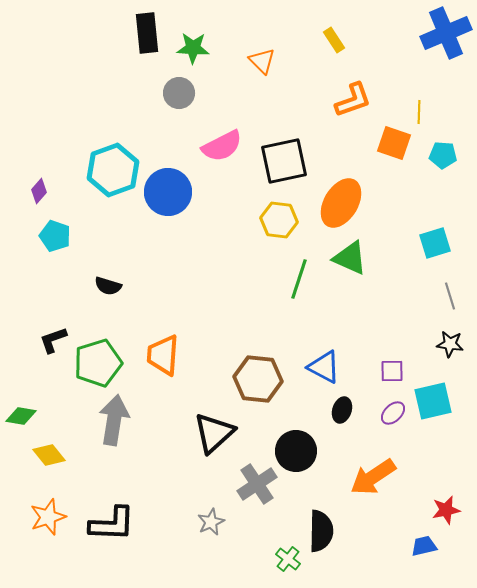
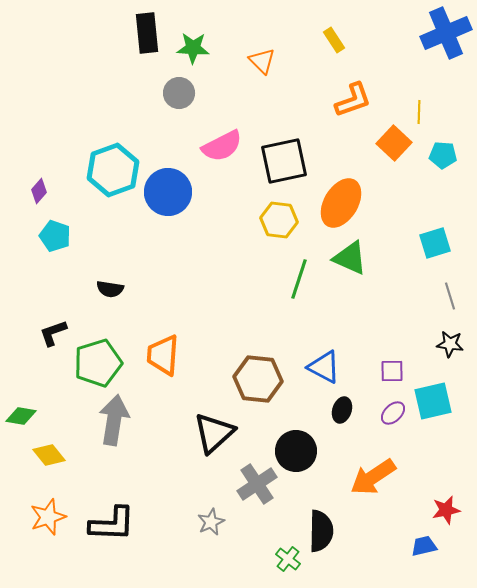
orange square at (394, 143): rotated 24 degrees clockwise
black semicircle at (108, 286): moved 2 px right, 3 px down; rotated 8 degrees counterclockwise
black L-shape at (53, 340): moved 7 px up
